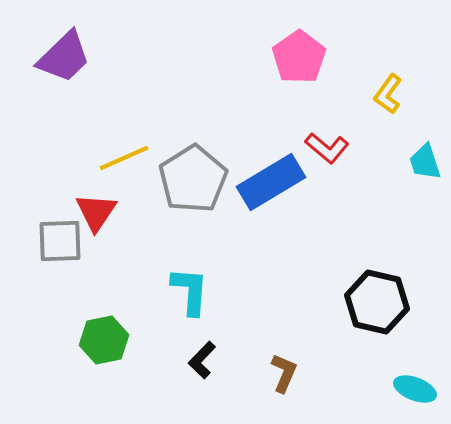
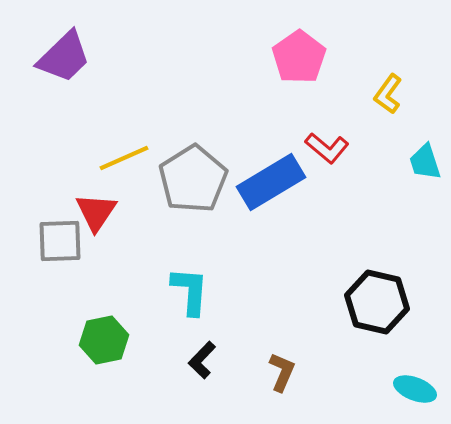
brown L-shape: moved 2 px left, 1 px up
